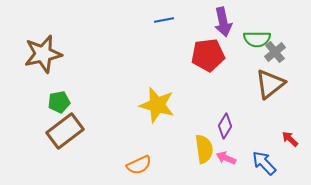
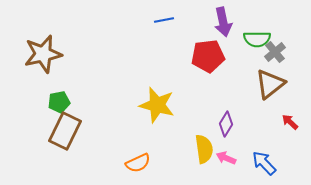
red pentagon: moved 1 px down
purple diamond: moved 1 px right, 2 px up
brown rectangle: rotated 27 degrees counterclockwise
red arrow: moved 17 px up
orange semicircle: moved 1 px left, 2 px up
